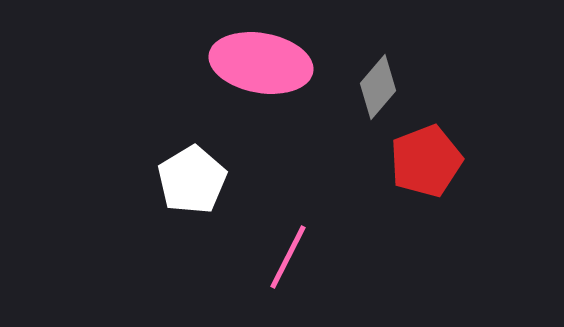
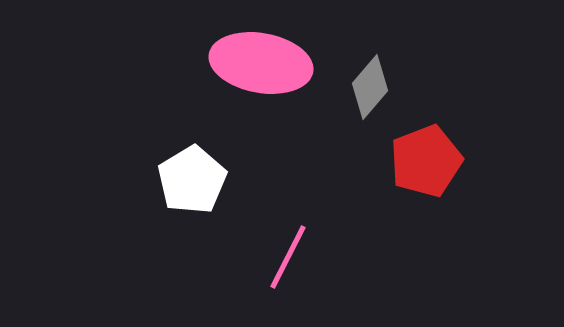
gray diamond: moved 8 px left
